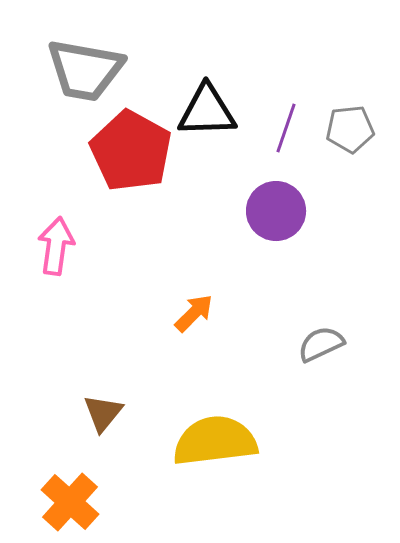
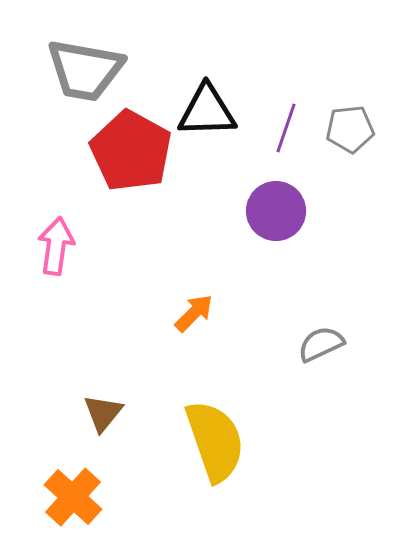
yellow semicircle: rotated 78 degrees clockwise
orange cross: moved 3 px right, 5 px up
